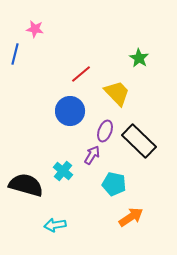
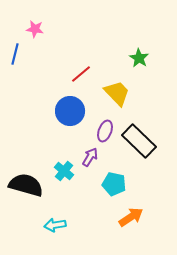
purple arrow: moved 2 px left, 2 px down
cyan cross: moved 1 px right
